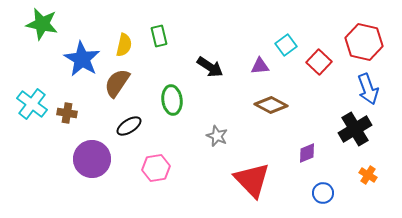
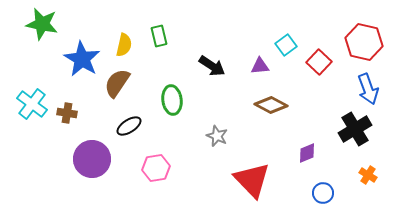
black arrow: moved 2 px right, 1 px up
